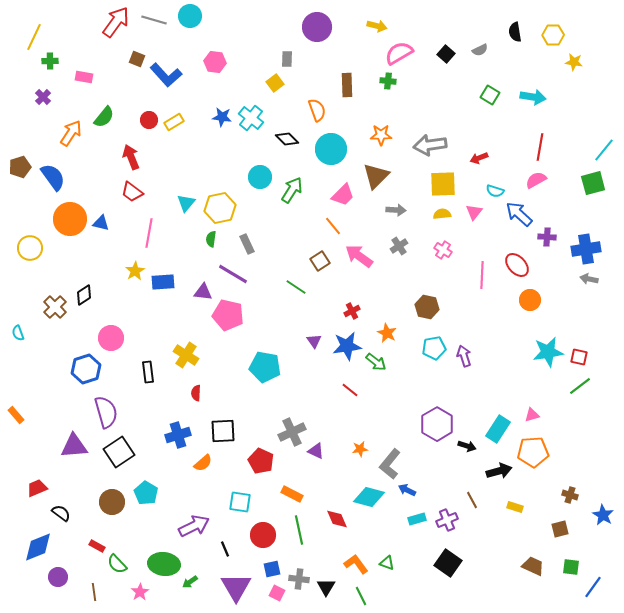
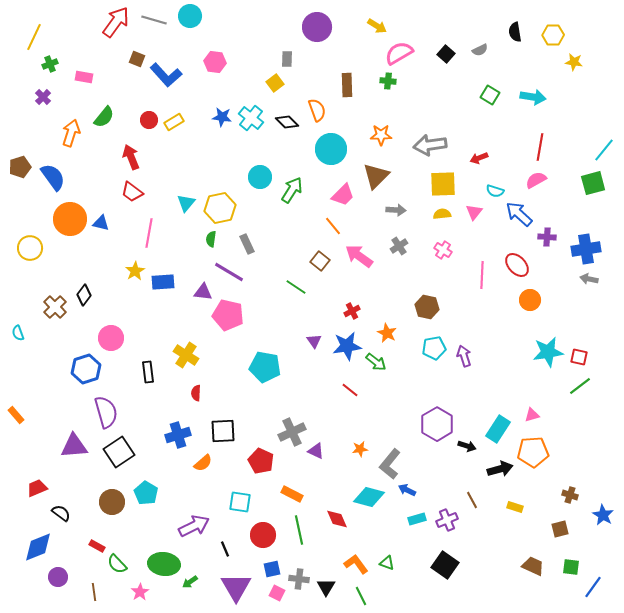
yellow arrow at (377, 26): rotated 18 degrees clockwise
green cross at (50, 61): moved 3 px down; rotated 21 degrees counterclockwise
orange arrow at (71, 133): rotated 16 degrees counterclockwise
black diamond at (287, 139): moved 17 px up
brown square at (320, 261): rotated 18 degrees counterclockwise
purple line at (233, 274): moved 4 px left, 2 px up
black diamond at (84, 295): rotated 20 degrees counterclockwise
black arrow at (499, 471): moved 1 px right, 2 px up
black square at (448, 563): moved 3 px left, 2 px down
